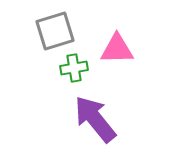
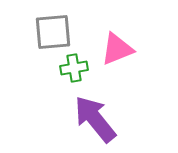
gray square: moved 2 px left, 1 px down; rotated 12 degrees clockwise
pink triangle: rotated 21 degrees counterclockwise
